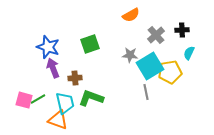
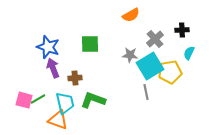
gray cross: moved 1 px left, 4 px down
green square: rotated 18 degrees clockwise
green L-shape: moved 2 px right, 2 px down
